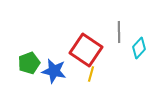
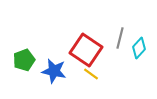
gray line: moved 1 px right, 6 px down; rotated 15 degrees clockwise
green pentagon: moved 5 px left, 3 px up
yellow line: rotated 70 degrees counterclockwise
